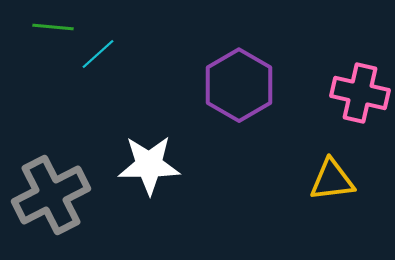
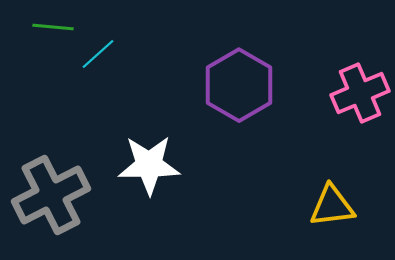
pink cross: rotated 36 degrees counterclockwise
yellow triangle: moved 26 px down
